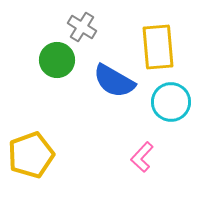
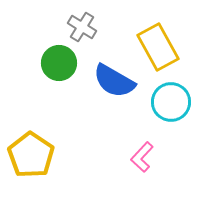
yellow rectangle: rotated 24 degrees counterclockwise
green circle: moved 2 px right, 3 px down
yellow pentagon: rotated 18 degrees counterclockwise
